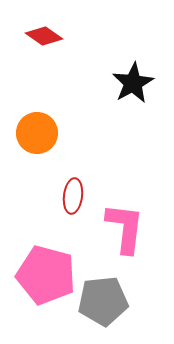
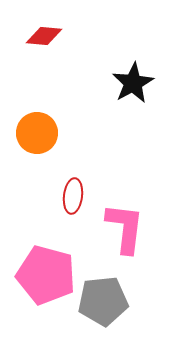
red diamond: rotated 30 degrees counterclockwise
